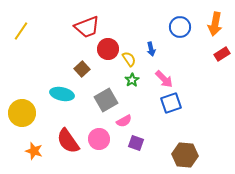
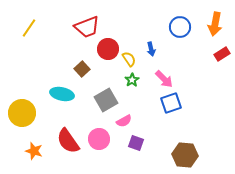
yellow line: moved 8 px right, 3 px up
